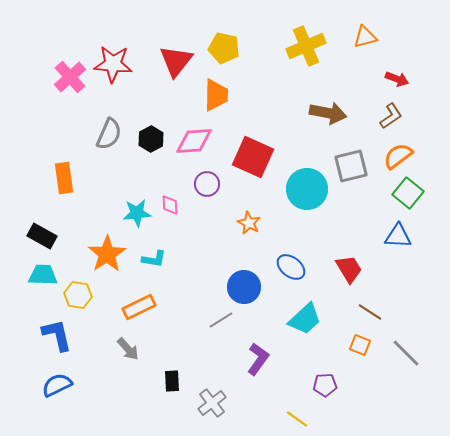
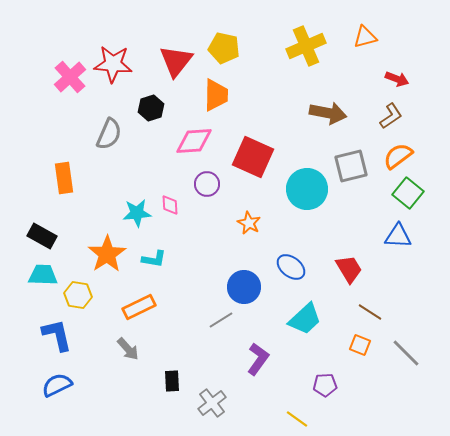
black hexagon at (151, 139): moved 31 px up; rotated 10 degrees clockwise
